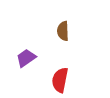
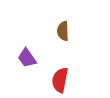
purple trapezoid: moved 1 px right; rotated 90 degrees counterclockwise
